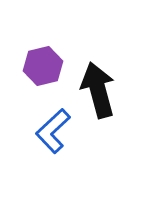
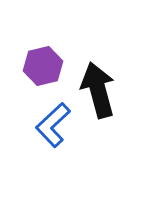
blue L-shape: moved 6 px up
